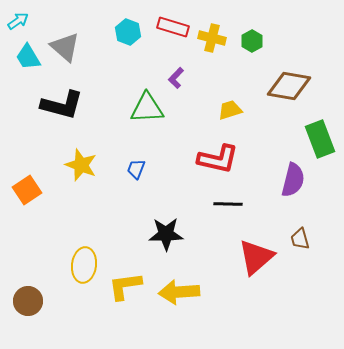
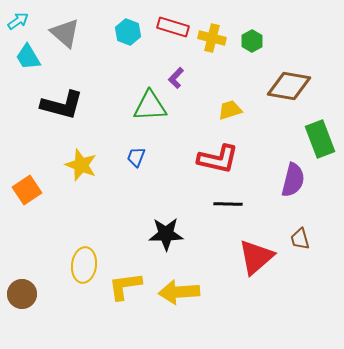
gray triangle: moved 14 px up
green triangle: moved 3 px right, 2 px up
blue trapezoid: moved 12 px up
brown circle: moved 6 px left, 7 px up
